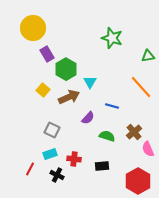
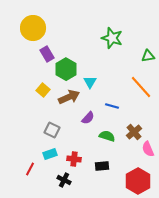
black cross: moved 7 px right, 5 px down
